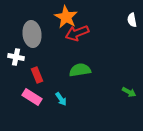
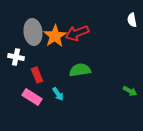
orange star: moved 11 px left, 19 px down; rotated 10 degrees clockwise
gray ellipse: moved 1 px right, 2 px up
green arrow: moved 1 px right, 1 px up
cyan arrow: moved 3 px left, 5 px up
